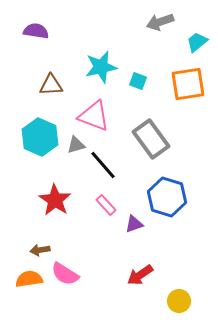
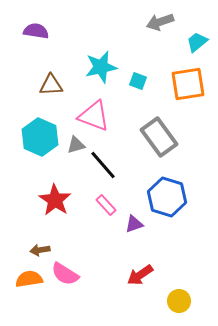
gray rectangle: moved 8 px right, 2 px up
